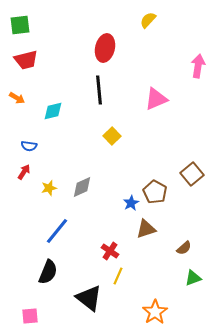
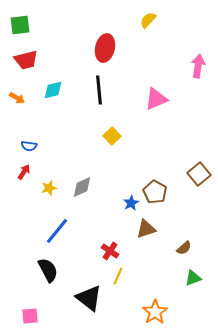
cyan diamond: moved 21 px up
brown square: moved 7 px right
black semicircle: moved 2 px up; rotated 50 degrees counterclockwise
